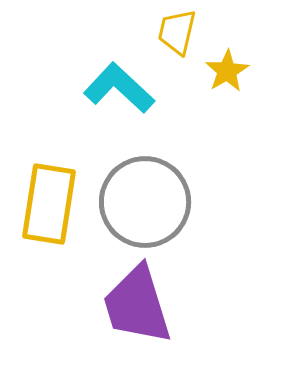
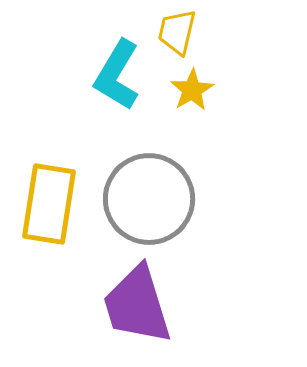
yellow star: moved 35 px left, 19 px down
cyan L-shape: moved 2 px left, 13 px up; rotated 102 degrees counterclockwise
gray circle: moved 4 px right, 3 px up
